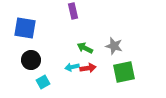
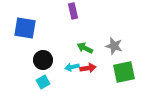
black circle: moved 12 px right
